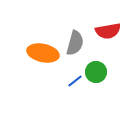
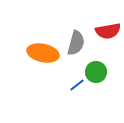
gray semicircle: moved 1 px right
blue line: moved 2 px right, 4 px down
